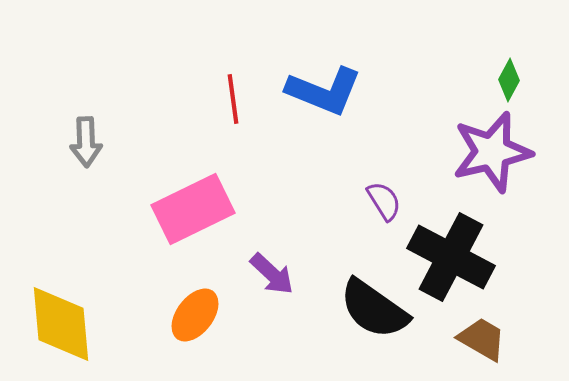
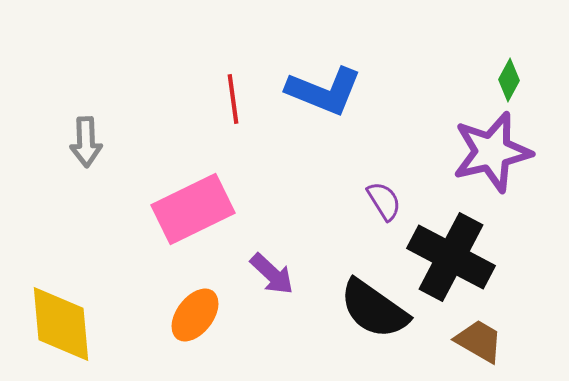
brown trapezoid: moved 3 px left, 2 px down
